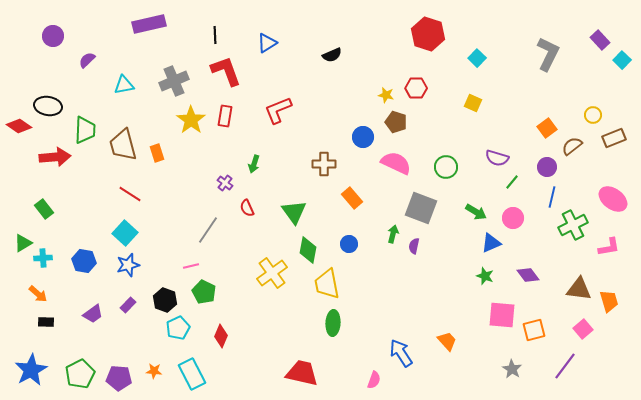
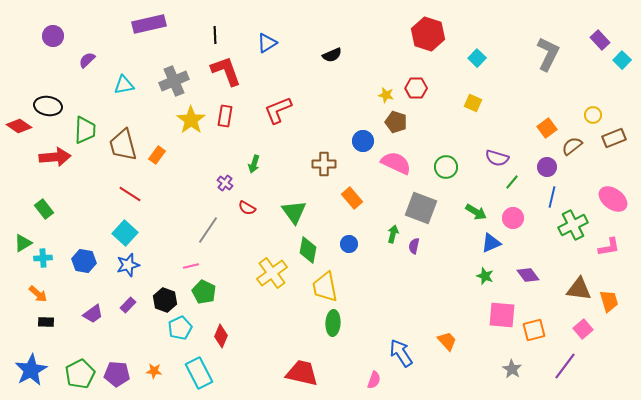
blue circle at (363, 137): moved 4 px down
orange rectangle at (157, 153): moved 2 px down; rotated 54 degrees clockwise
red semicircle at (247, 208): rotated 36 degrees counterclockwise
yellow trapezoid at (327, 284): moved 2 px left, 3 px down
cyan pentagon at (178, 328): moved 2 px right
cyan rectangle at (192, 374): moved 7 px right, 1 px up
purple pentagon at (119, 378): moved 2 px left, 4 px up
